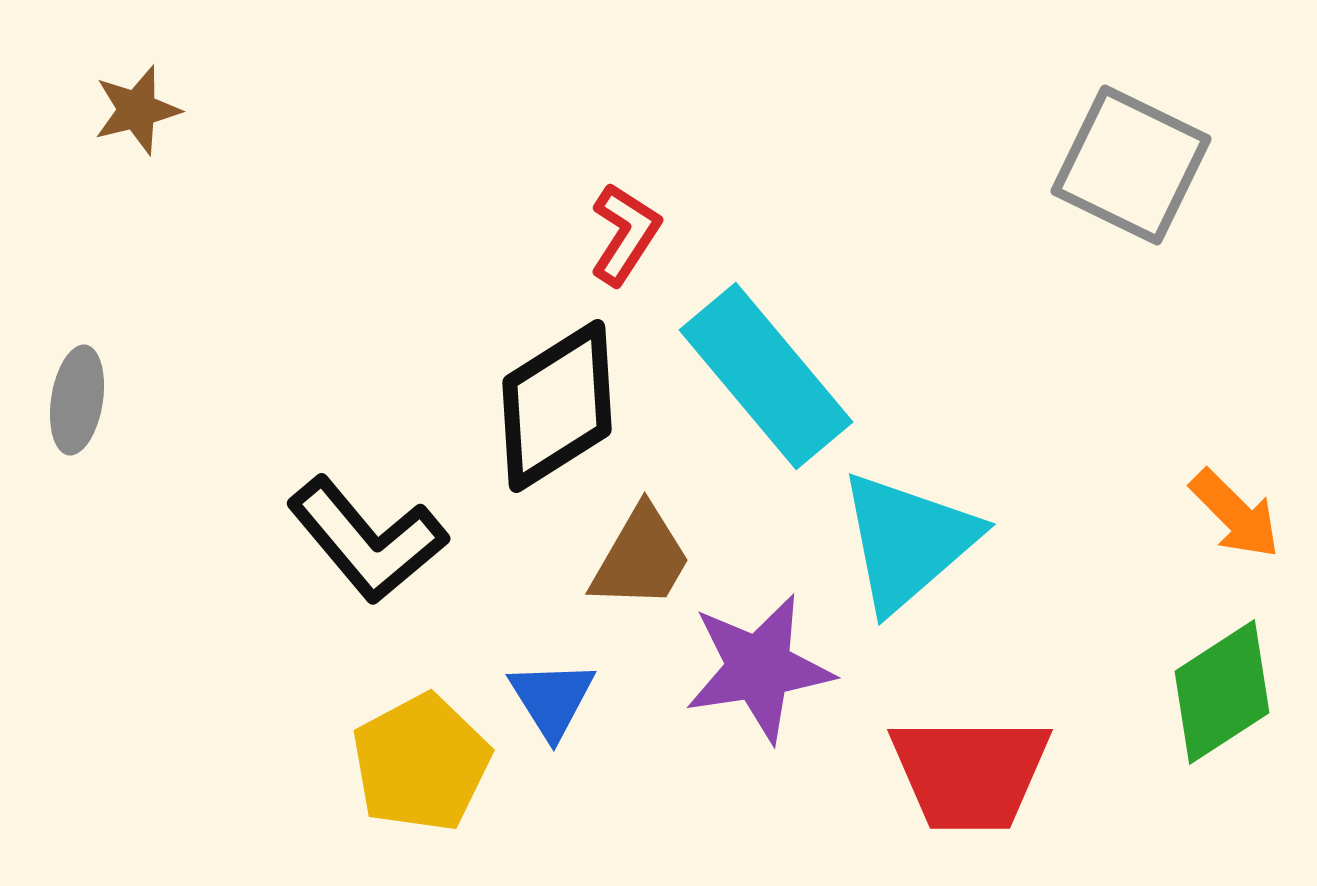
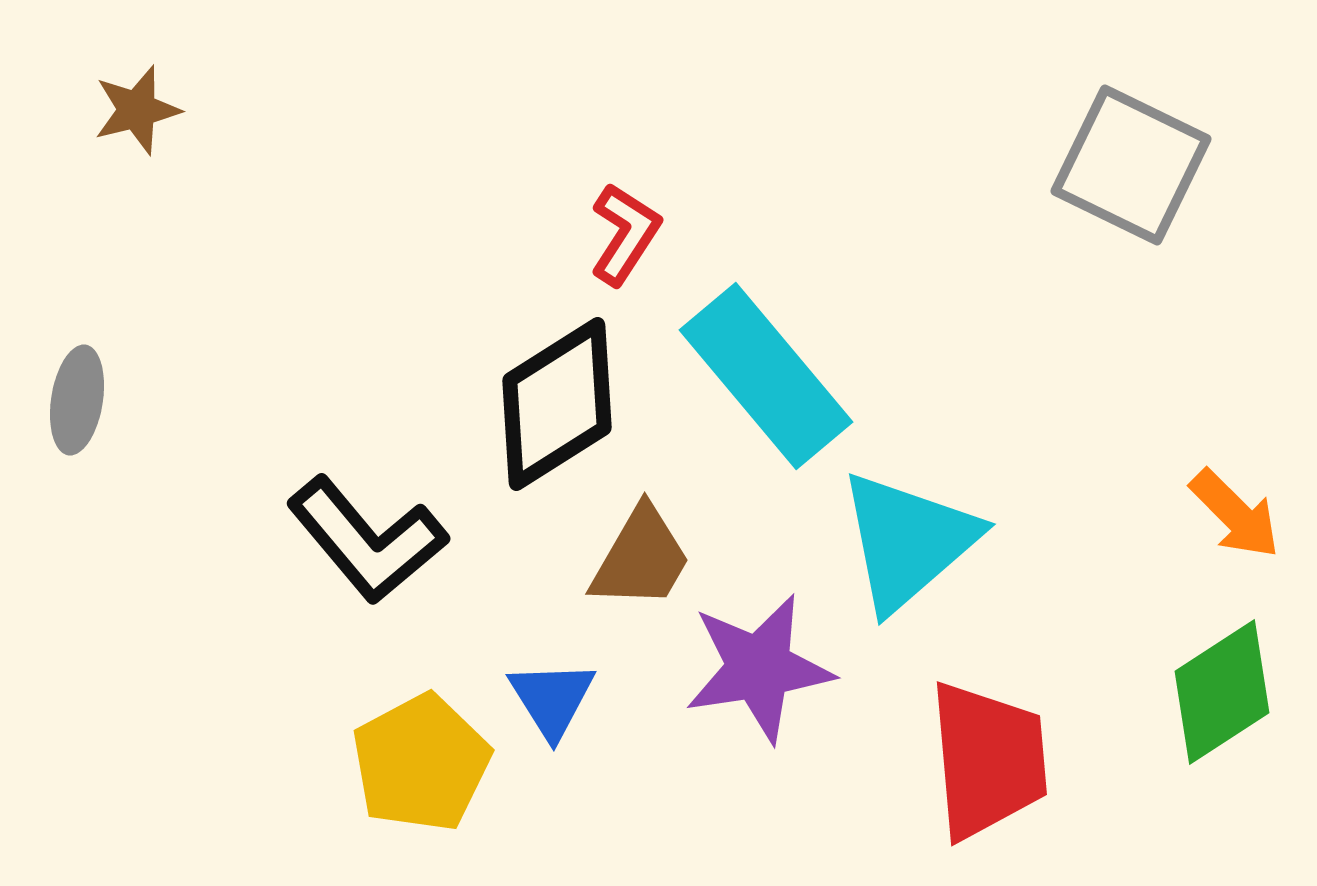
black diamond: moved 2 px up
red trapezoid: moved 18 px right, 13 px up; rotated 95 degrees counterclockwise
